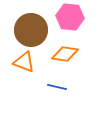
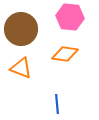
brown circle: moved 10 px left, 1 px up
orange triangle: moved 3 px left, 6 px down
blue line: moved 17 px down; rotated 72 degrees clockwise
